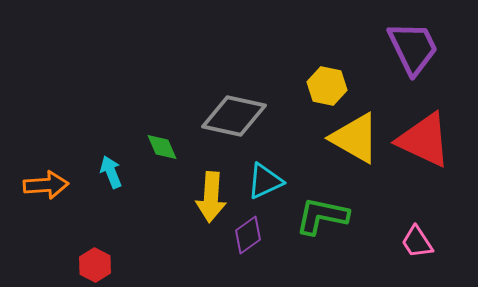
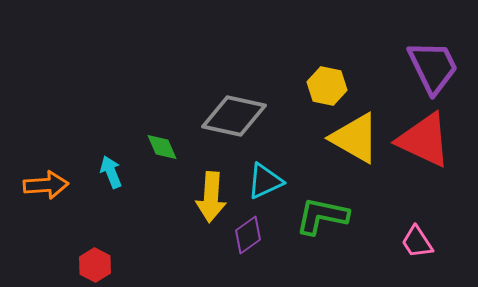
purple trapezoid: moved 20 px right, 19 px down
